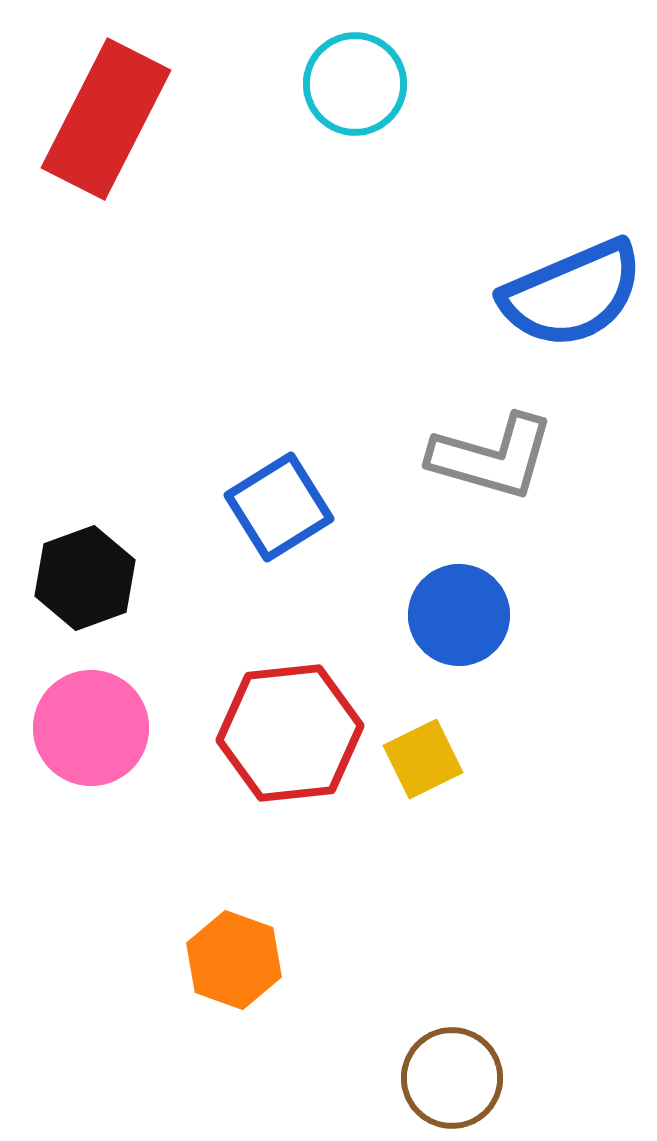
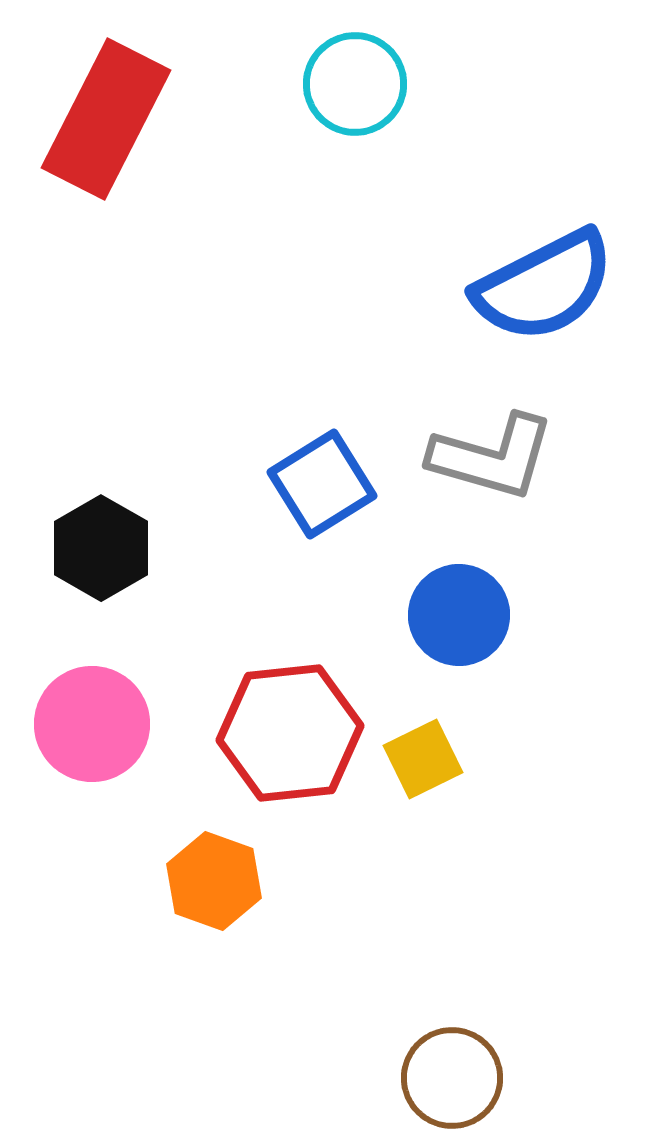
blue semicircle: moved 28 px left, 8 px up; rotated 4 degrees counterclockwise
blue square: moved 43 px right, 23 px up
black hexagon: moved 16 px right, 30 px up; rotated 10 degrees counterclockwise
pink circle: moved 1 px right, 4 px up
orange hexagon: moved 20 px left, 79 px up
